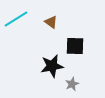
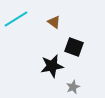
brown triangle: moved 3 px right
black square: moved 1 px left, 1 px down; rotated 18 degrees clockwise
gray star: moved 1 px right, 3 px down
